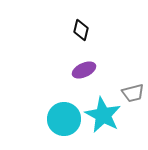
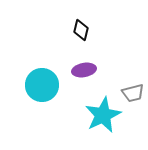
purple ellipse: rotated 15 degrees clockwise
cyan star: rotated 18 degrees clockwise
cyan circle: moved 22 px left, 34 px up
